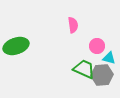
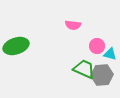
pink semicircle: rotated 105 degrees clockwise
cyan triangle: moved 1 px right, 4 px up
